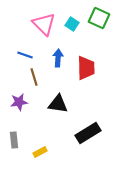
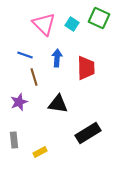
blue arrow: moved 1 px left
purple star: rotated 12 degrees counterclockwise
